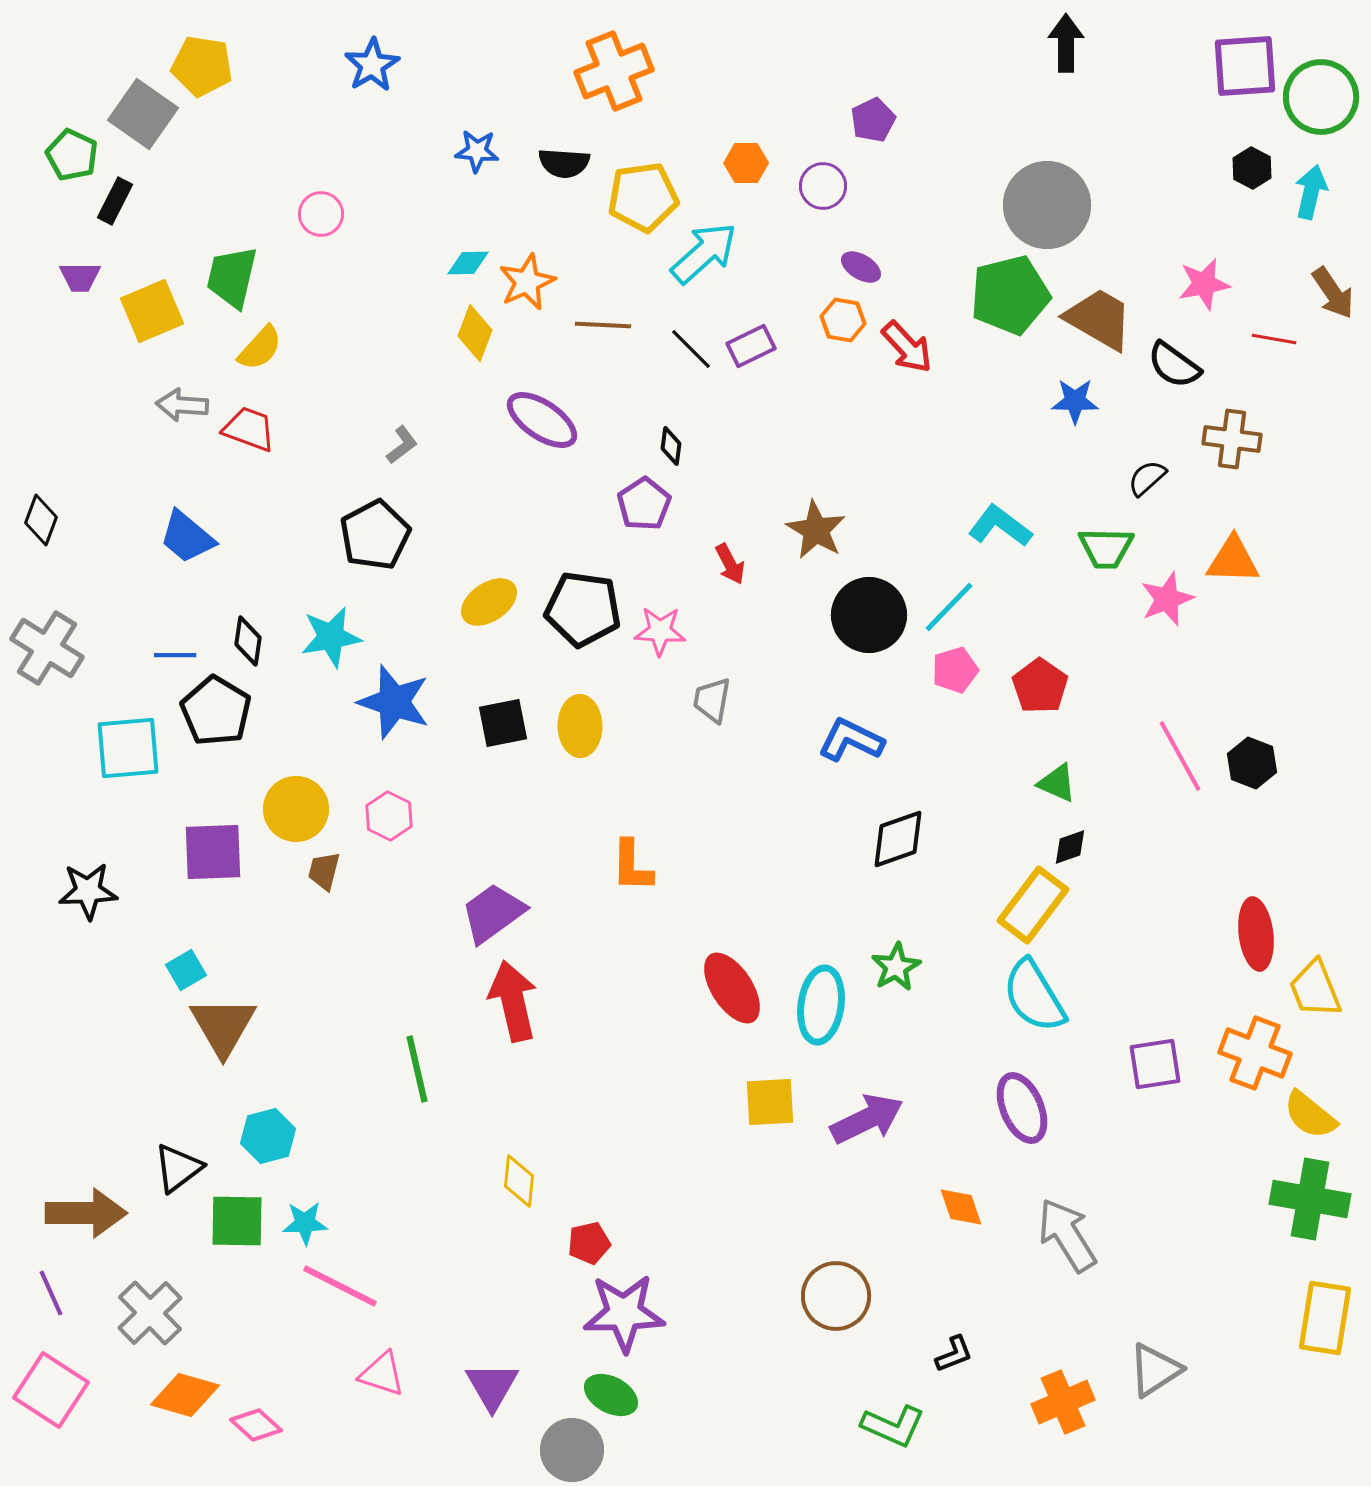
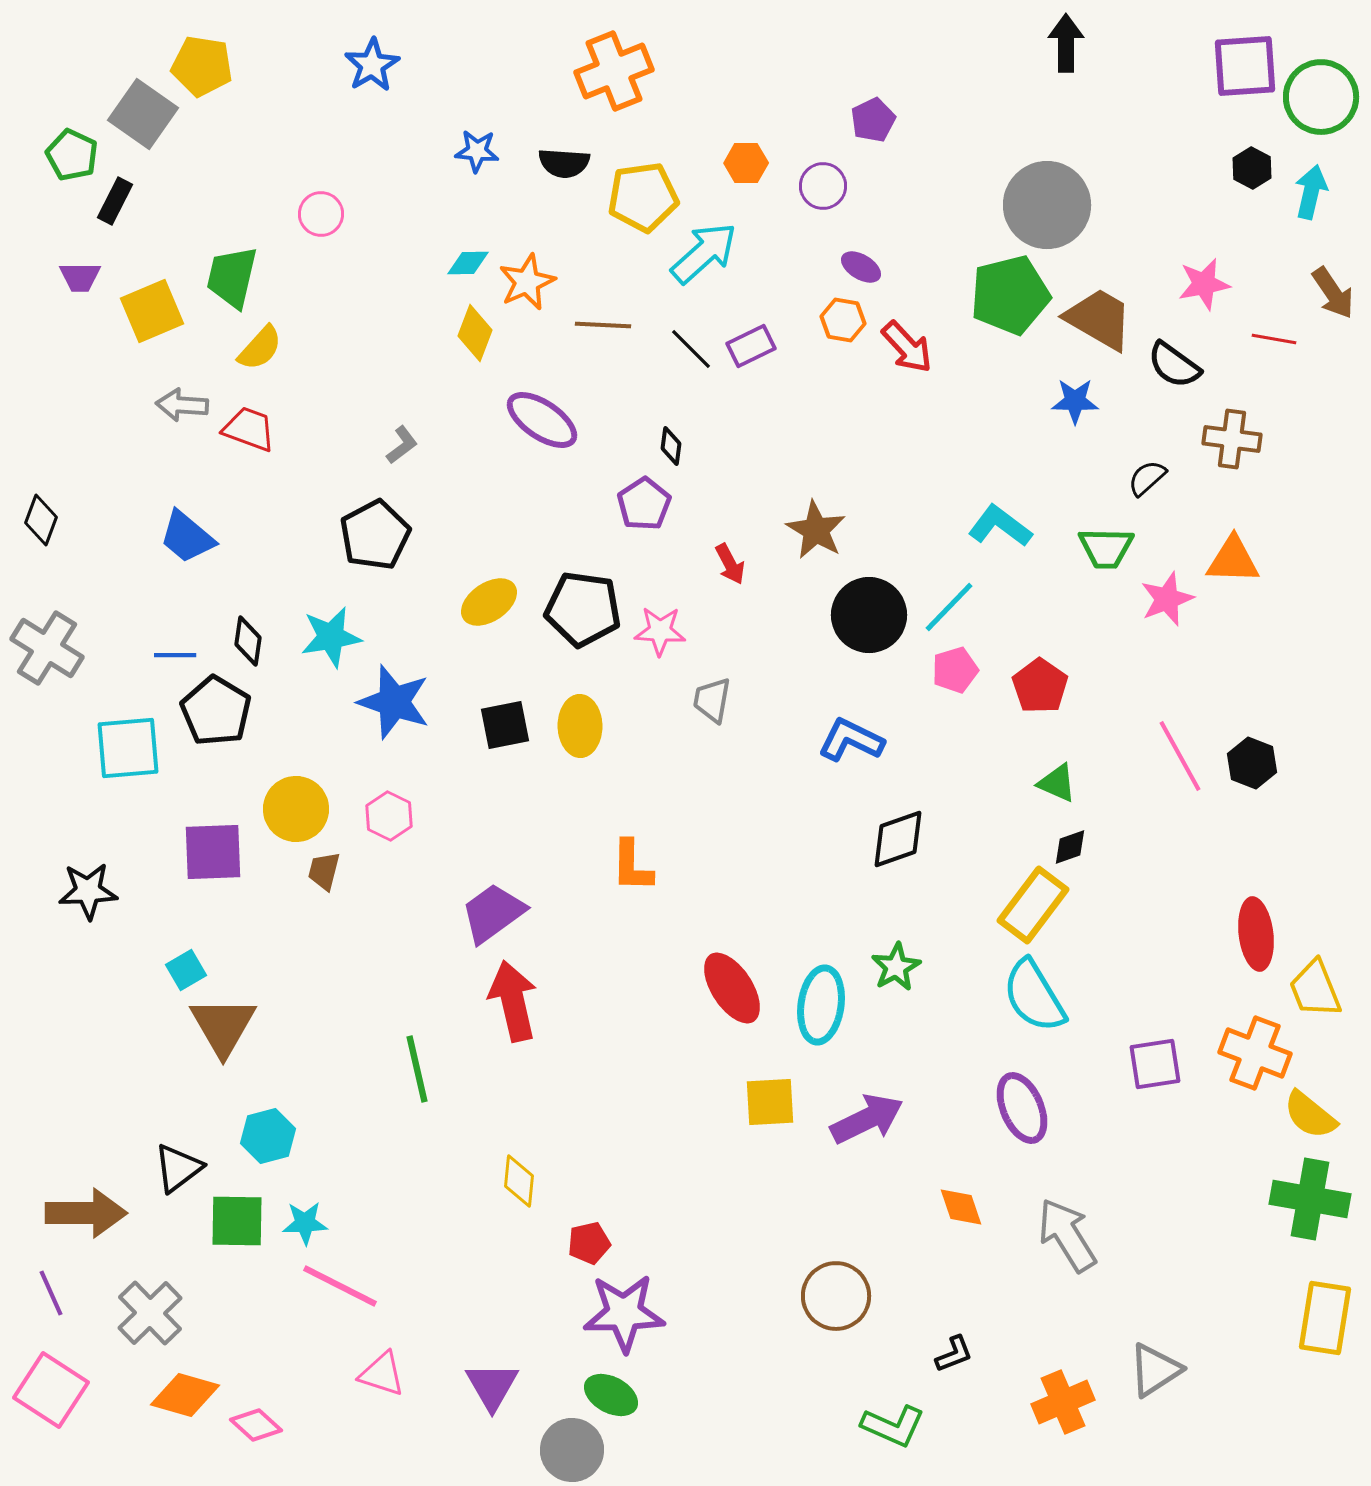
black square at (503, 723): moved 2 px right, 2 px down
